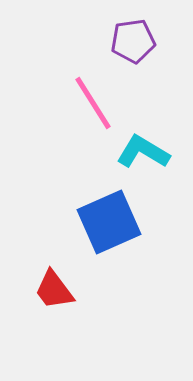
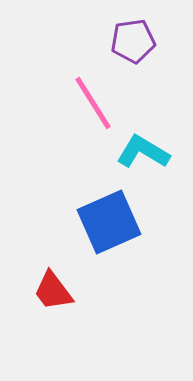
red trapezoid: moved 1 px left, 1 px down
